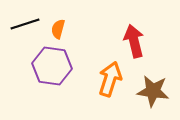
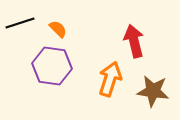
black line: moved 5 px left, 1 px up
orange semicircle: rotated 120 degrees clockwise
